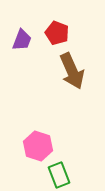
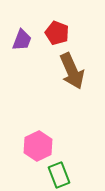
pink hexagon: rotated 16 degrees clockwise
